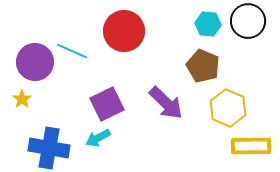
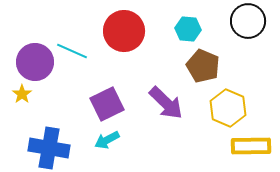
cyan hexagon: moved 20 px left, 5 px down
yellow star: moved 5 px up
cyan arrow: moved 9 px right, 2 px down
